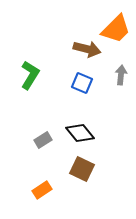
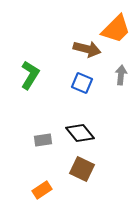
gray rectangle: rotated 24 degrees clockwise
